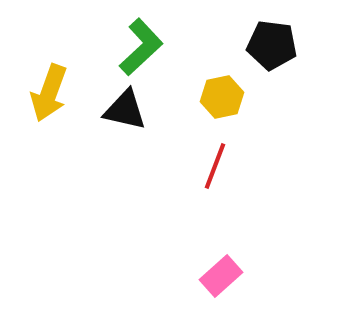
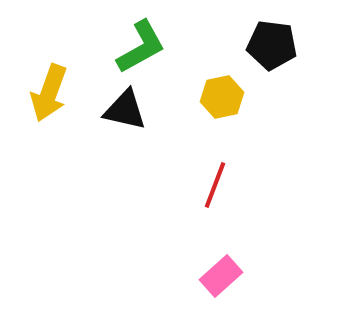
green L-shape: rotated 14 degrees clockwise
red line: moved 19 px down
